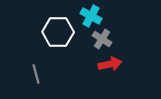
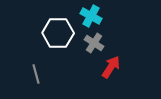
white hexagon: moved 1 px down
gray cross: moved 8 px left, 4 px down
red arrow: moved 1 px right, 3 px down; rotated 45 degrees counterclockwise
